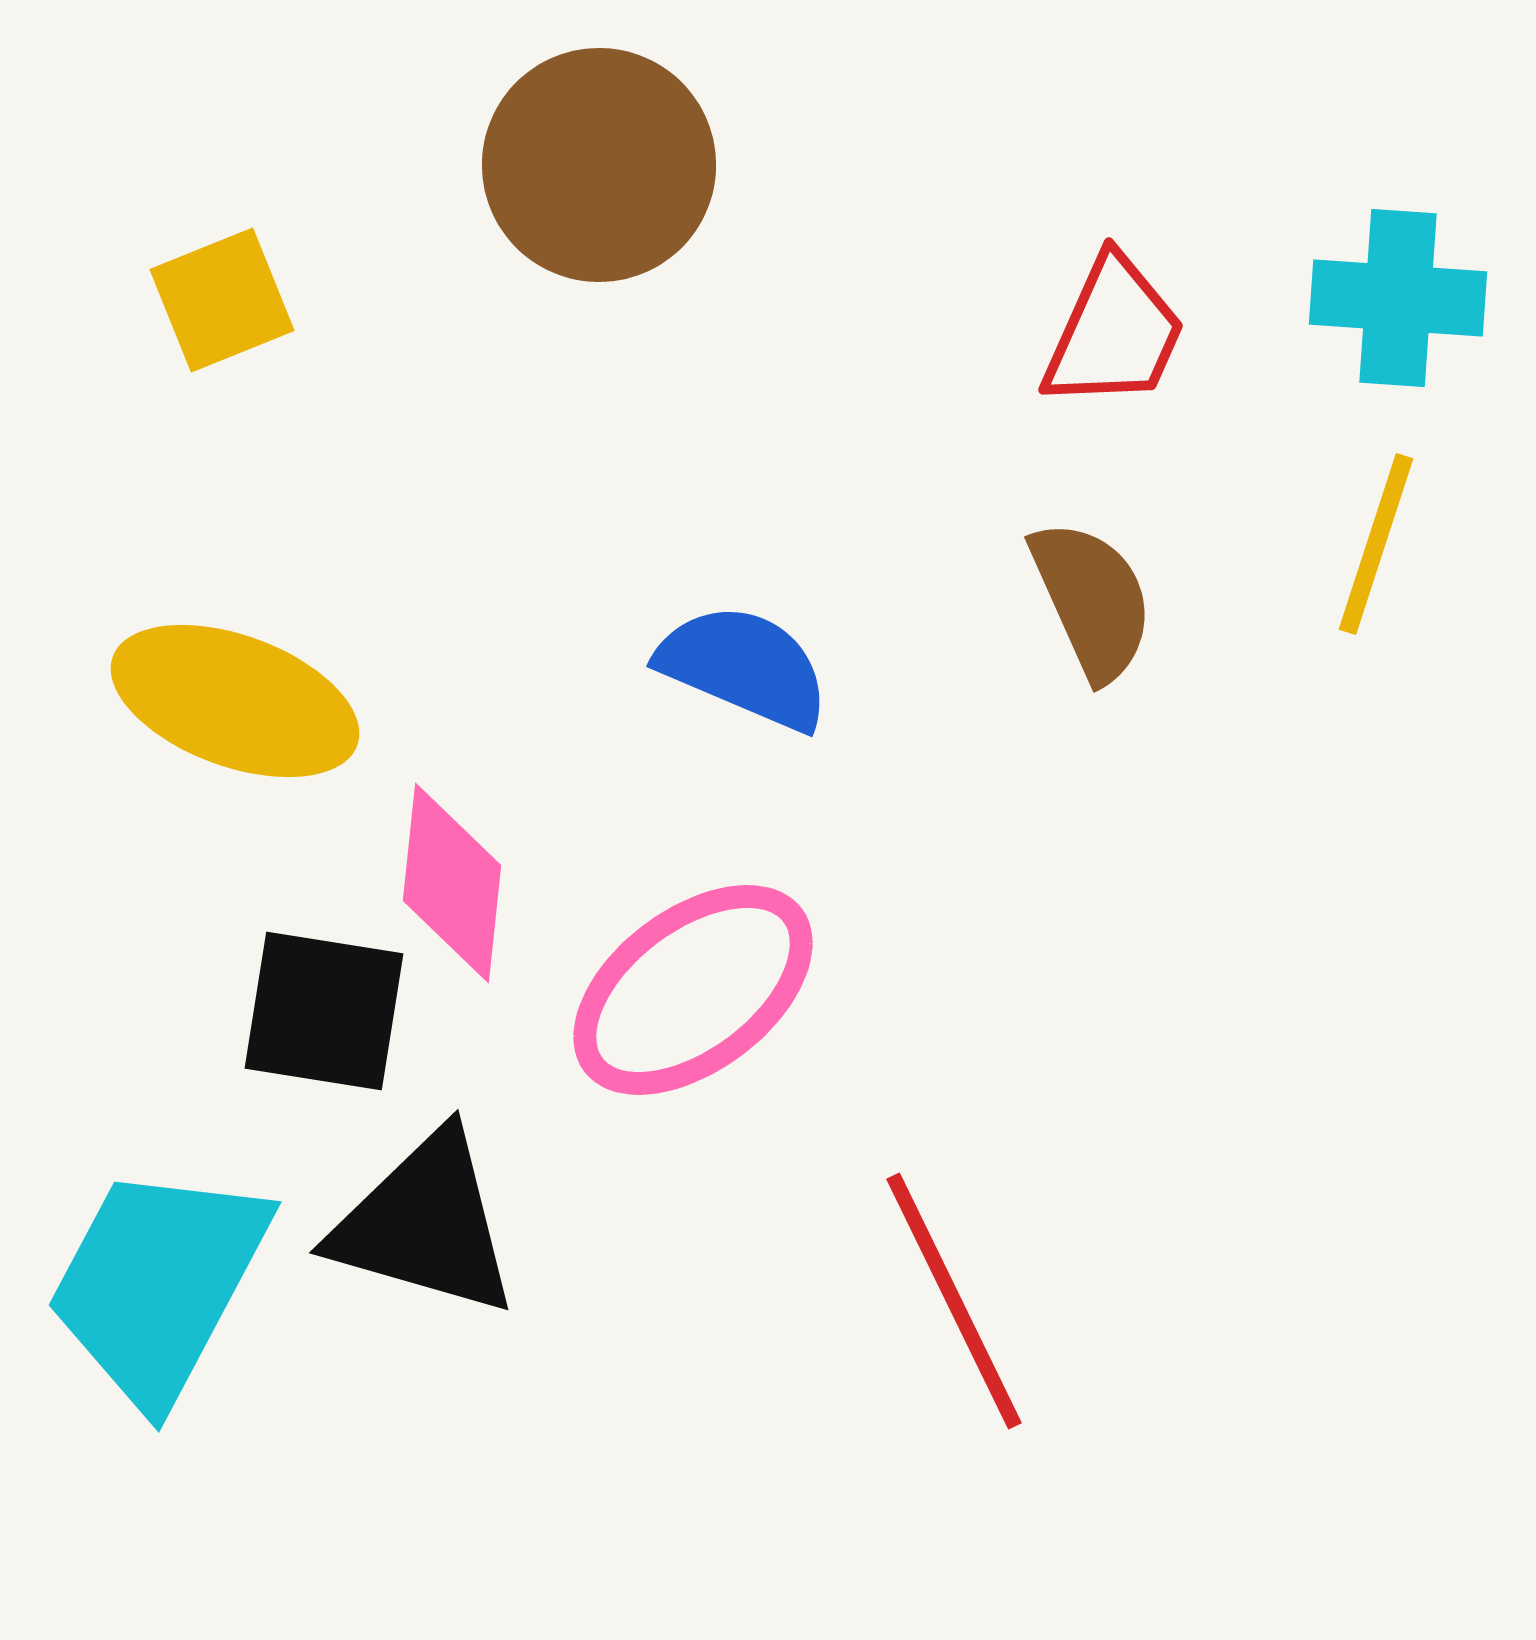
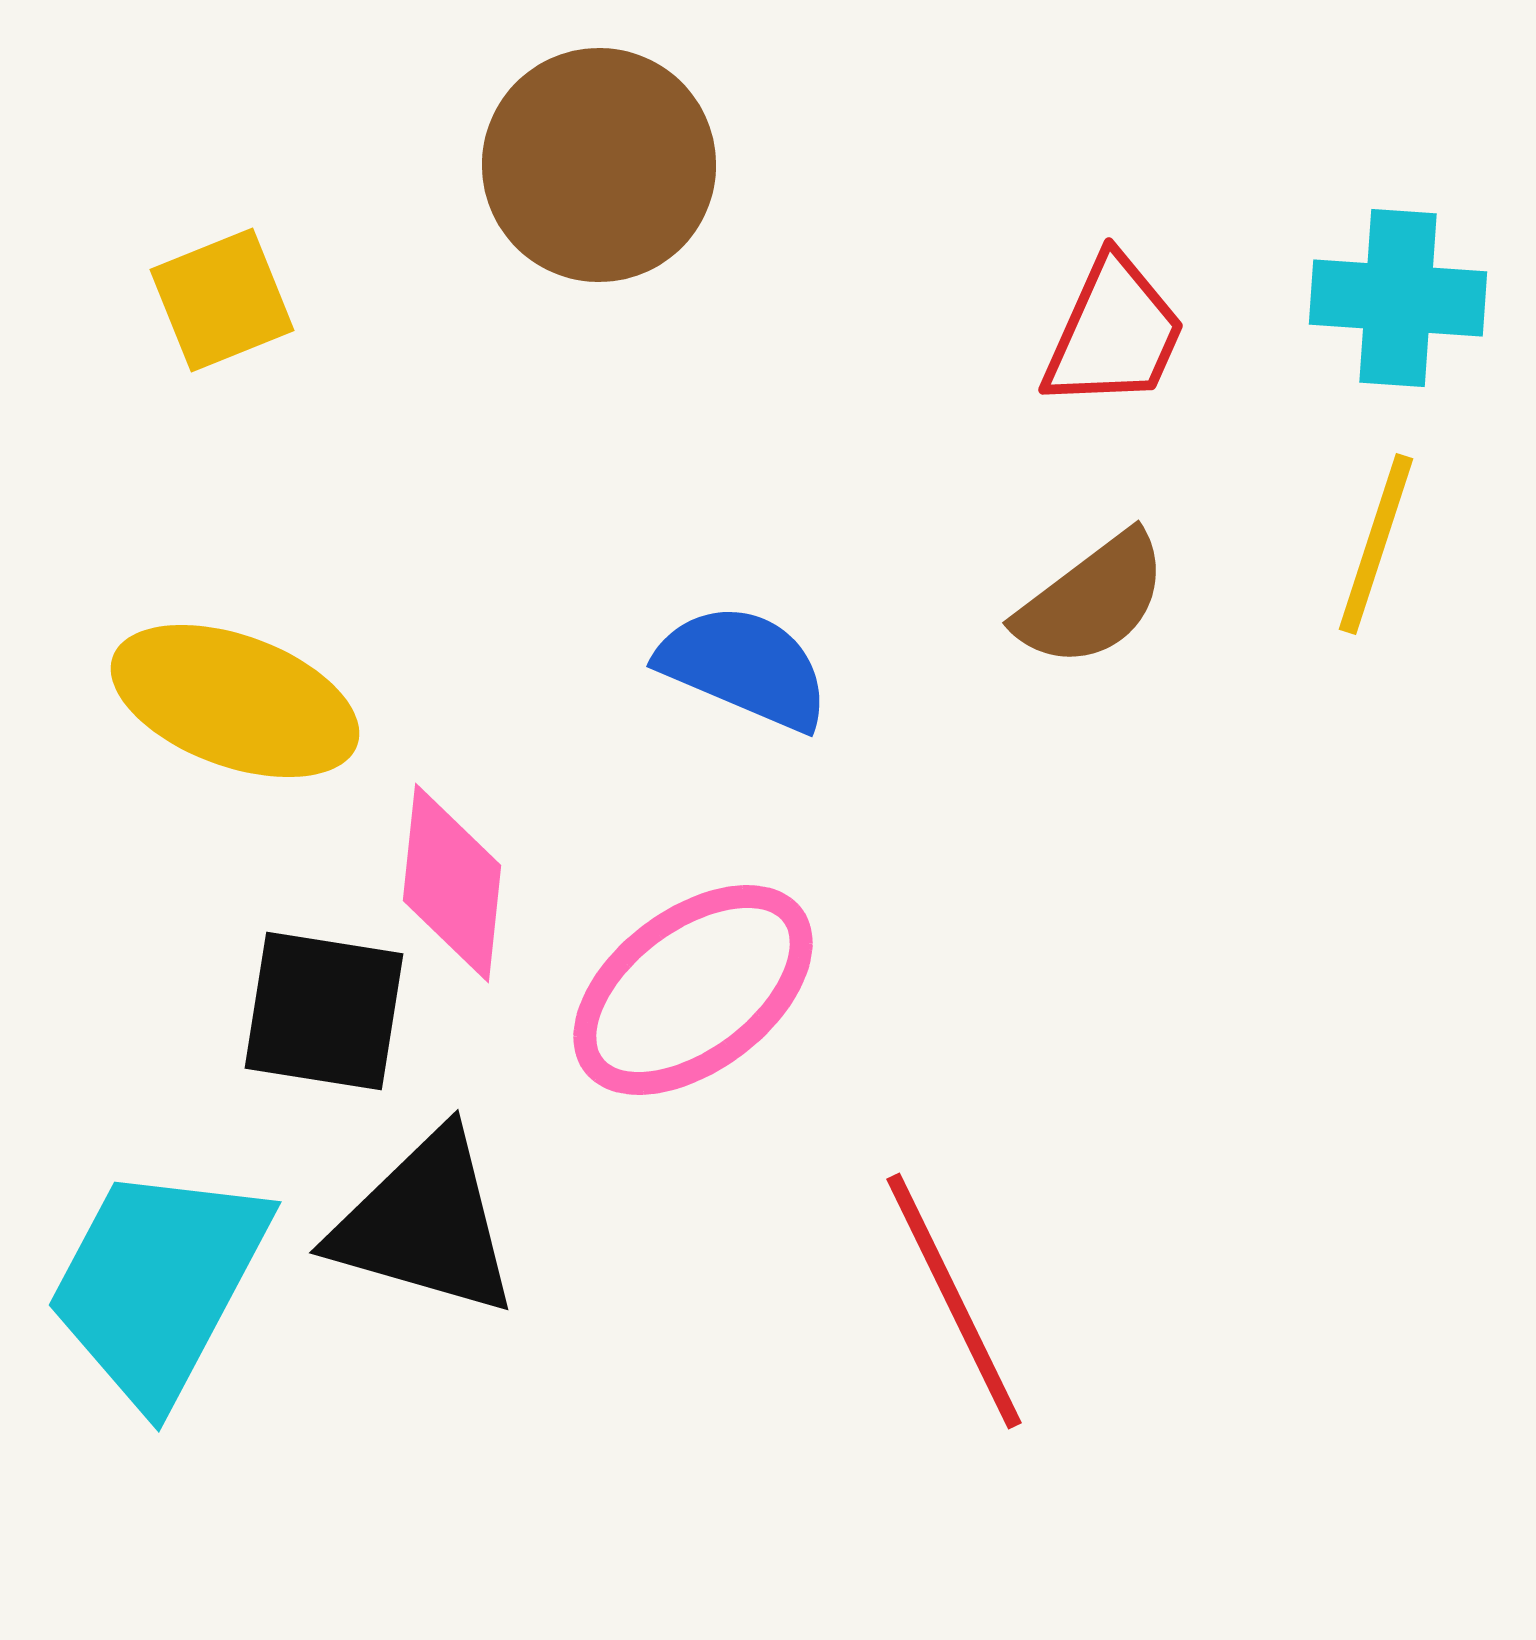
brown semicircle: rotated 77 degrees clockwise
